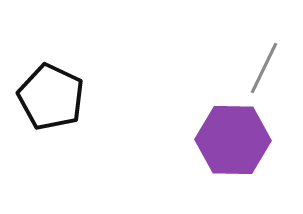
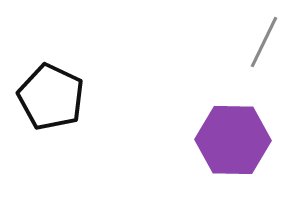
gray line: moved 26 px up
